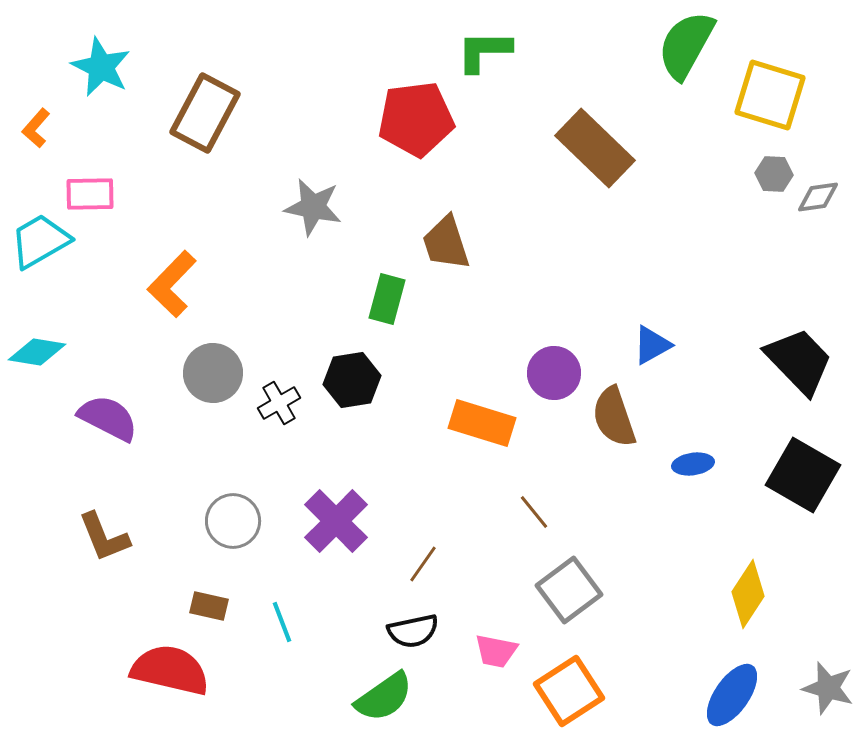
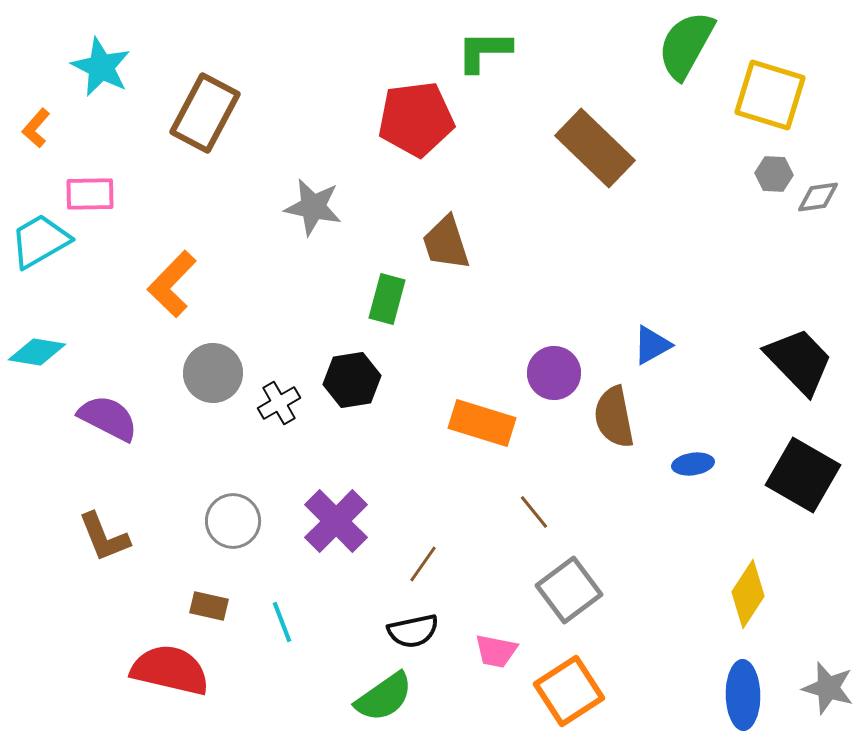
brown semicircle at (614, 417): rotated 8 degrees clockwise
blue ellipse at (732, 695): moved 11 px right; rotated 36 degrees counterclockwise
